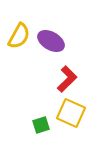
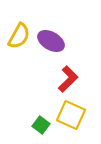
red L-shape: moved 1 px right
yellow square: moved 2 px down
green square: rotated 36 degrees counterclockwise
